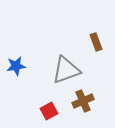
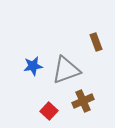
blue star: moved 17 px right
red square: rotated 18 degrees counterclockwise
